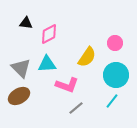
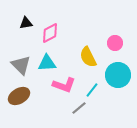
black triangle: rotated 16 degrees counterclockwise
pink diamond: moved 1 px right, 1 px up
yellow semicircle: moved 1 px right; rotated 120 degrees clockwise
cyan triangle: moved 1 px up
gray triangle: moved 3 px up
cyan circle: moved 2 px right
pink L-shape: moved 3 px left
cyan line: moved 20 px left, 11 px up
gray line: moved 3 px right
